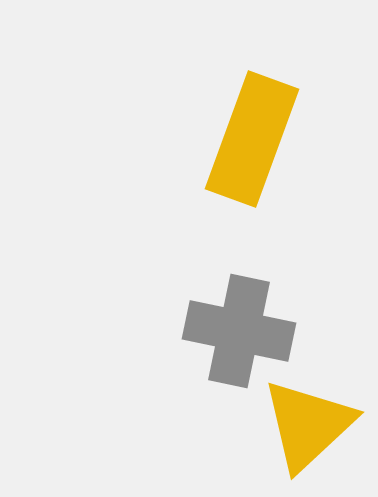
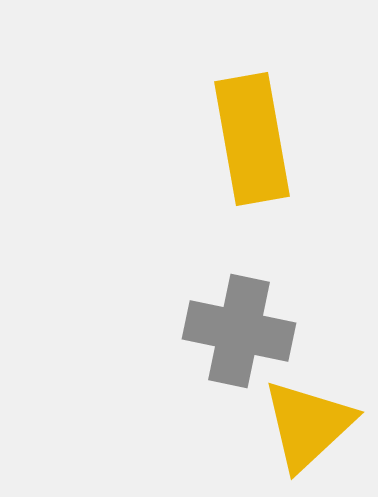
yellow rectangle: rotated 30 degrees counterclockwise
